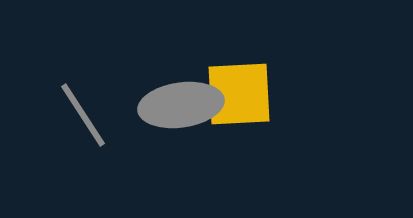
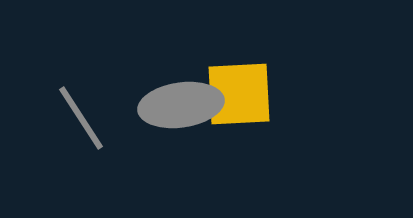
gray line: moved 2 px left, 3 px down
